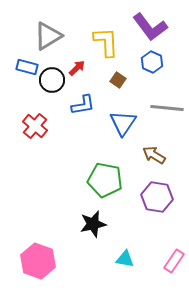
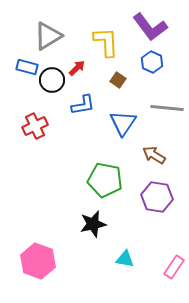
red cross: rotated 25 degrees clockwise
pink rectangle: moved 6 px down
